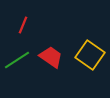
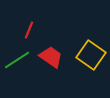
red line: moved 6 px right, 5 px down
yellow square: moved 1 px right
